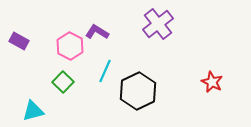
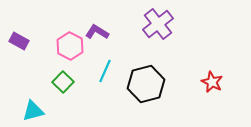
black hexagon: moved 8 px right, 7 px up; rotated 12 degrees clockwise
